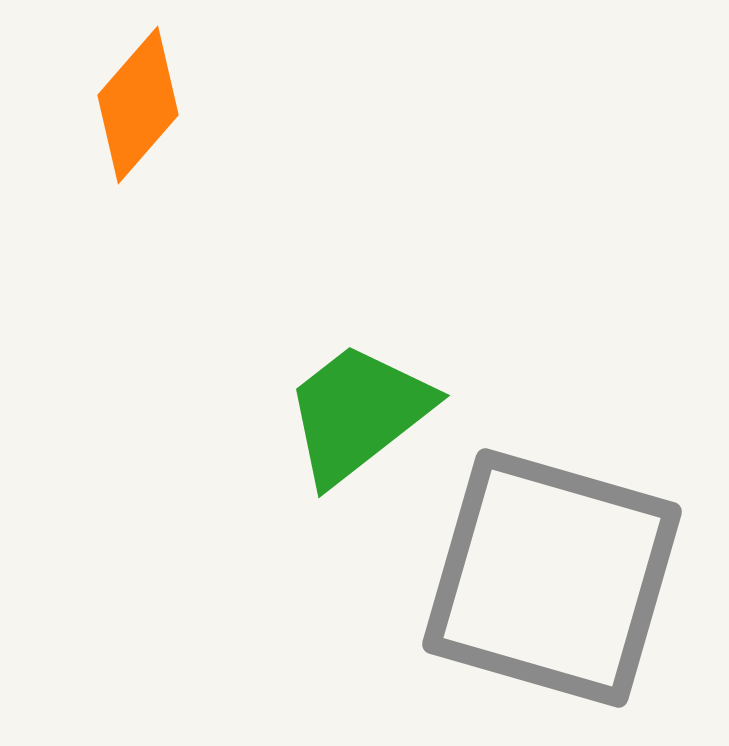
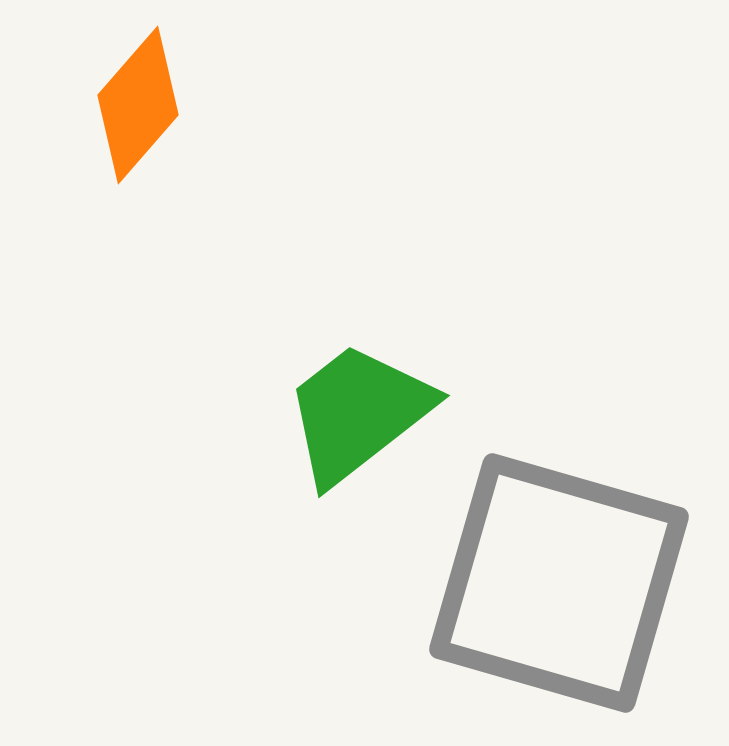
gray square: moved 7 px right, 5 px down
